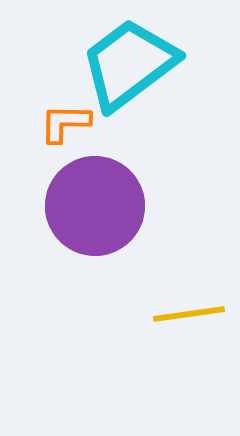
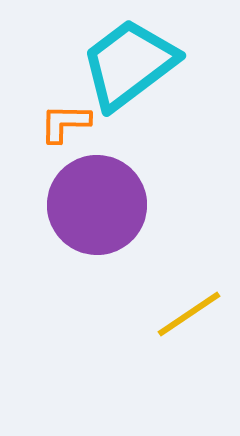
purple circle: moved 2 px right, 1 px up
yellow line: rotated 26 degrees counterclockwise
